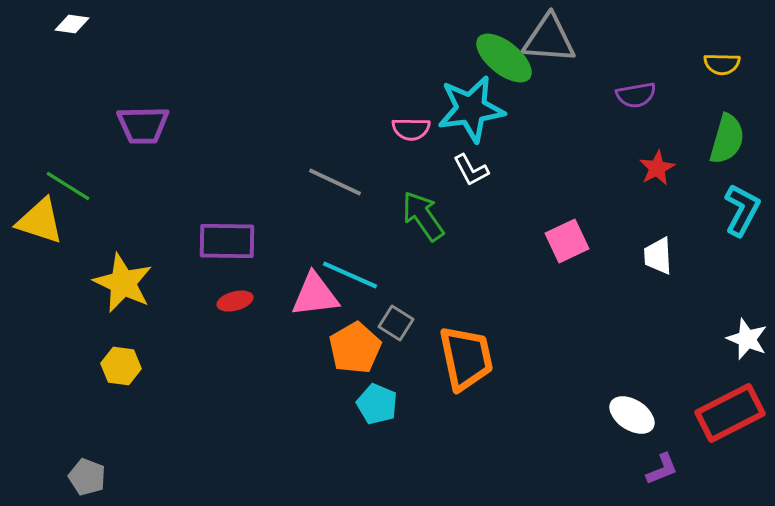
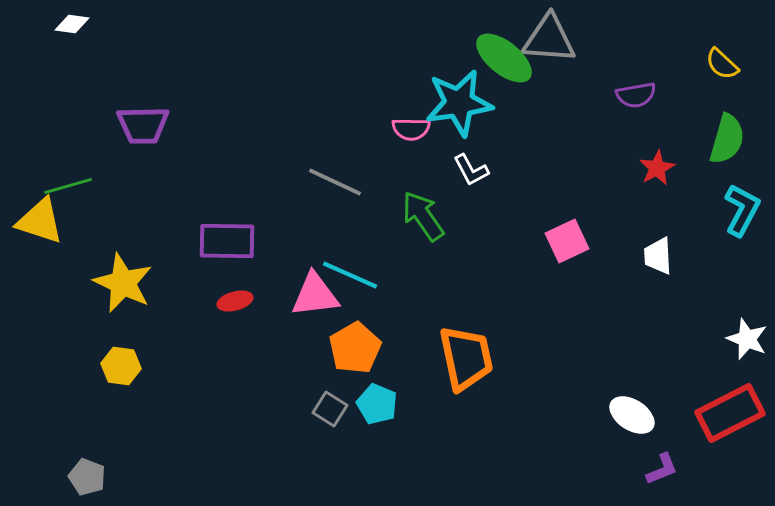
yellow semicircle: rotated 42 degrees clockwise
cyan star: moved 12 px left, 6 px up
green line: rotated 48 degrees counterclockwise
gray square: moved 66 px left, 86 px down
